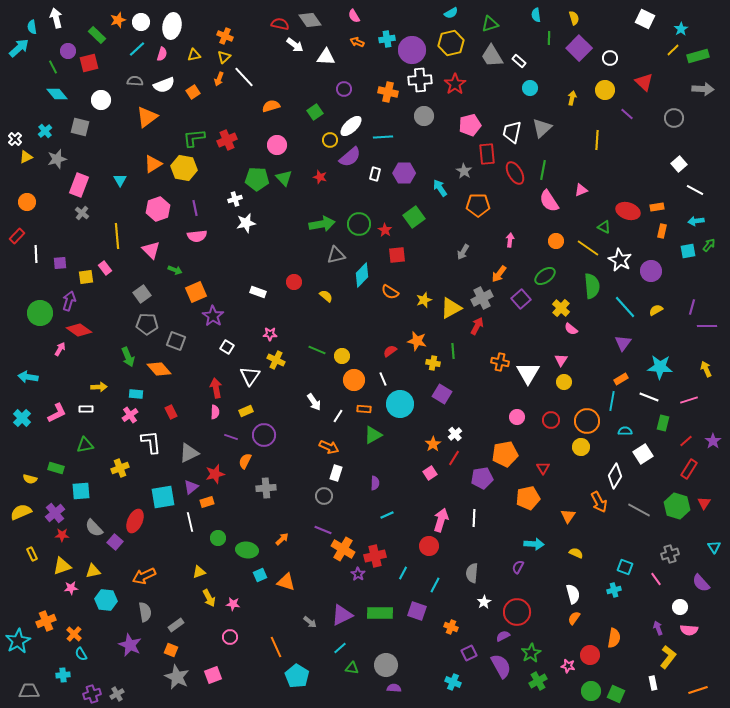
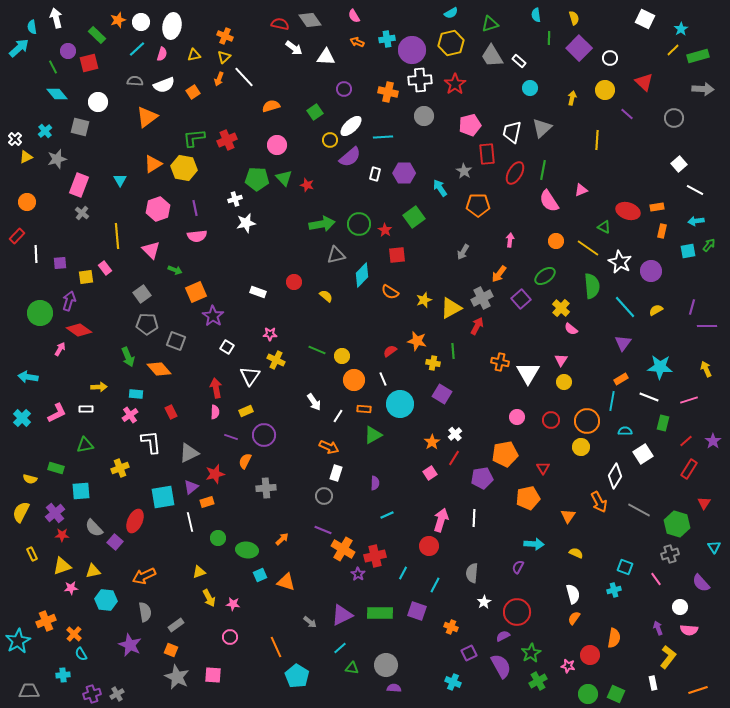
white arrow at (295, 45): moved 1 px left, 3 px down
white circle at (101, 100): moved 3 px left, 2 px down
red ellipse at (515, 173): rotated 60 degrees clockwise
red star at (320, 177): moved 13 px left, 8 px down
white star at (620, 260): moved 2 px down
orange star at (433, 444): moved 1 px left, 2 px up
green hexagon at (677, 506): moved 18 px down
yellow semicircle at (21, 512): rotated 40 degrees counterclockwise
pink square at (213, 675): rotated 24 degrees clockwise
green circle at (591, 691): moved 3 px left, 3 px down
